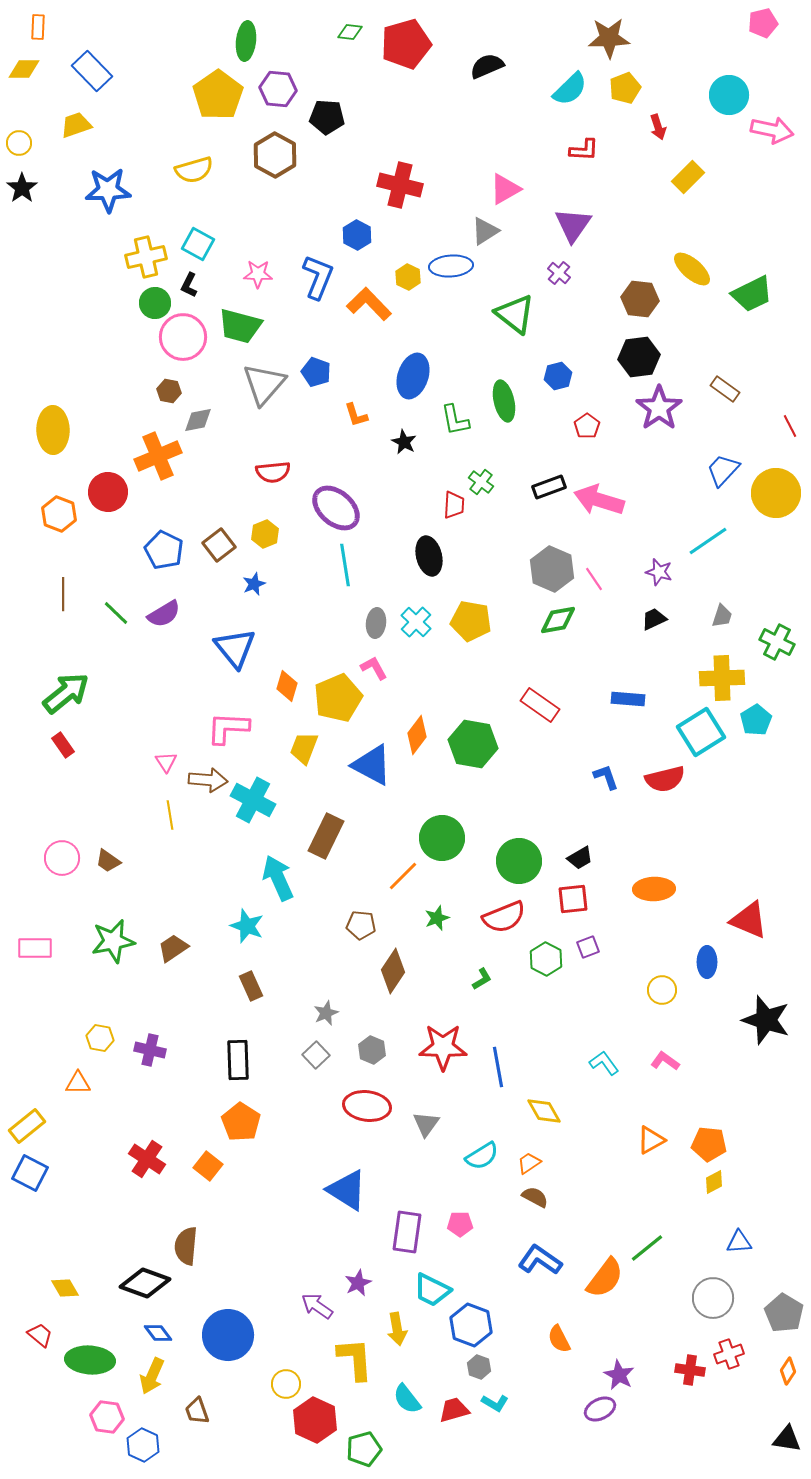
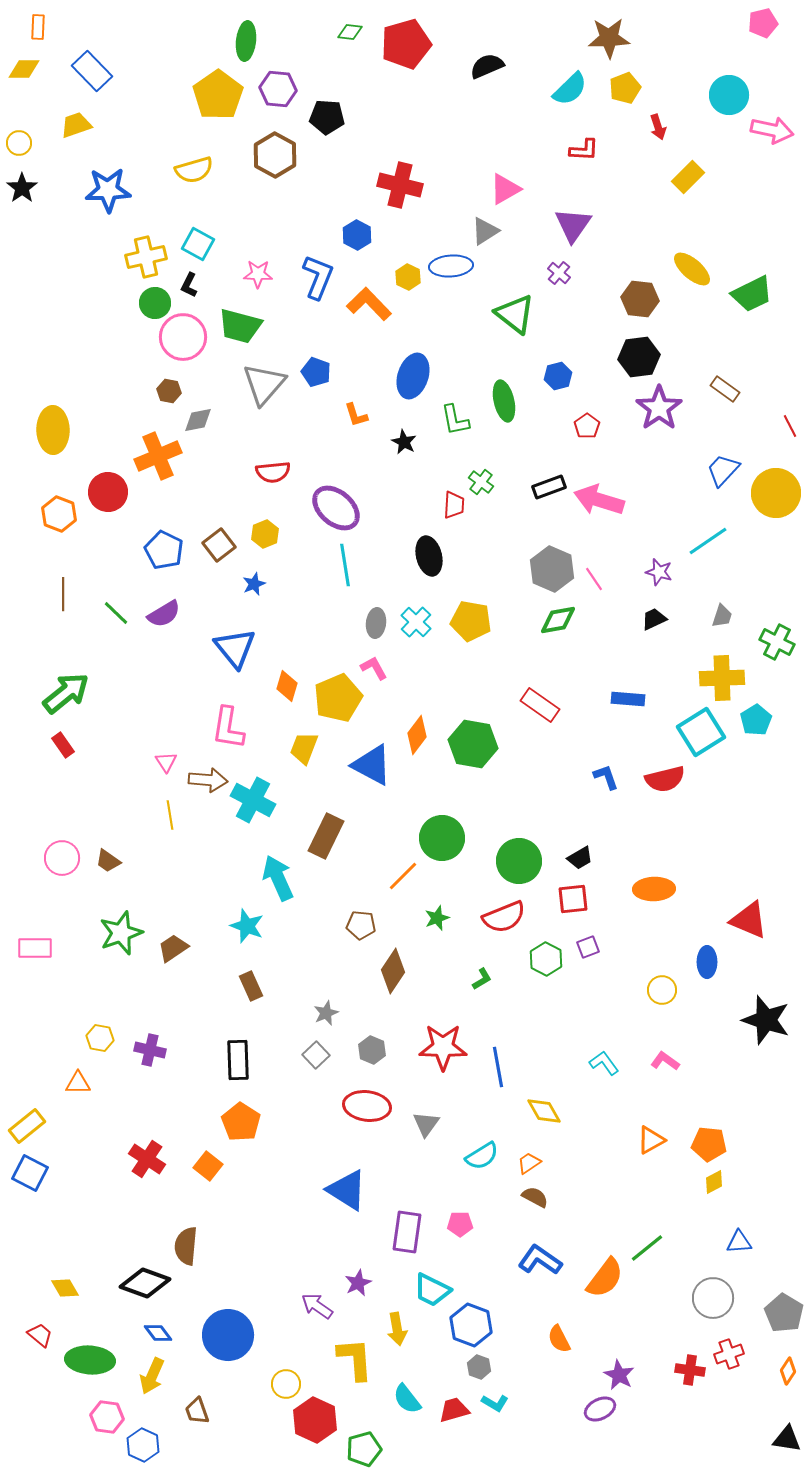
pink L-shape at (228, 728): rotated 84 degrees counterclockwise
green star at (113, 941): moved 8 px right, 8 px up; rotated 9 degrees counterclockwise
